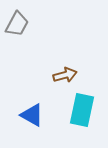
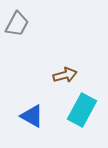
cyan rectangle: rotated 16 degrees clockwise
blue triangle: moved 1 px down
